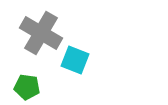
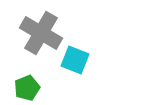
green pentagon: moved 1 px down; rotated 30 degrees counterclockwise
